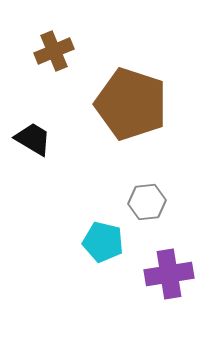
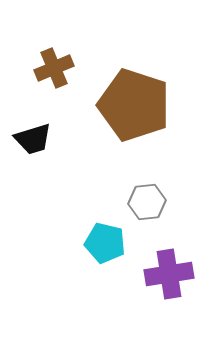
brown cross: moved 17 px down
brown pentagon: moved 3 px right, 1 px down
black trapezoid: rotated 132 degrees clockwise
cyan pentagon: moved 2 px right, 1 px down
